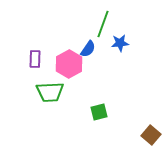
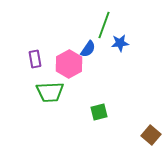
green line: moved 1 px right, 1 px down
purple rectangle: rotated 12 degrees counterclockwise
